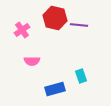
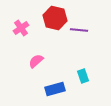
purple line: moved 5 px down
pink cross: moved 1 px left, 2 px up
pink semicircle: moved 4 px right; rotated 140 degrees clockwise
cyan rectangle: moved 2 px right
